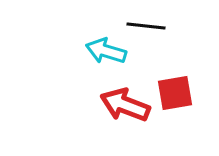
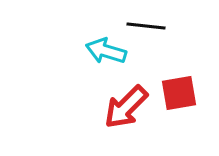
red square: moved 4 px right
red arrow: moved 1 px right, 2 px down; rotated 66 degrees counterclockwise
